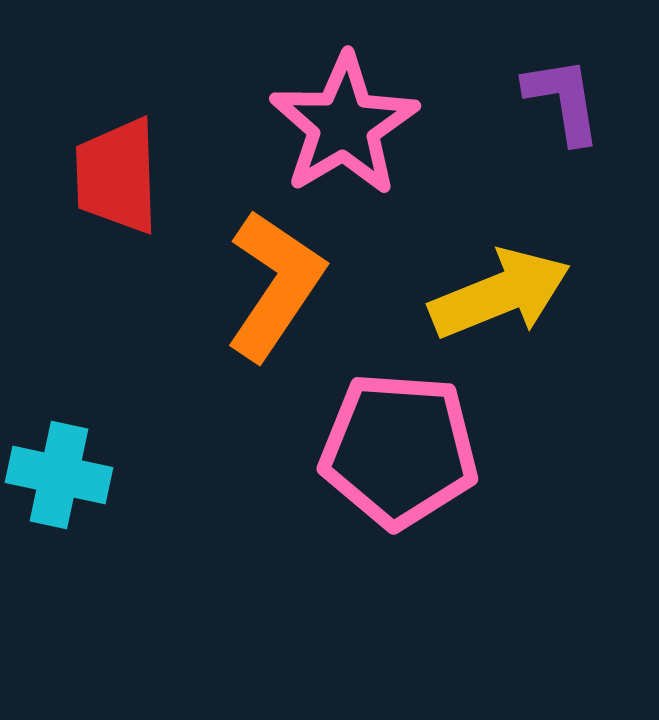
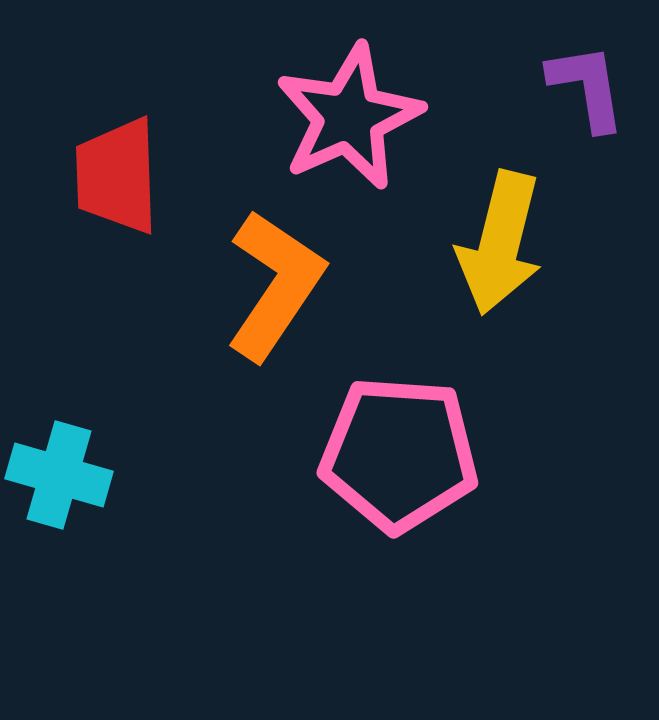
purple L-shape: moved 24 px right, 13 px up
pink star: moved 5 px right, 8 px up; rotated 7 degrees clockwise
yellow arrow: moved 51 px up; rotated 126 degrees clockwise
pink pentagon: moved 4 px down
cyan cross: rotated 4 degrees clockwise
